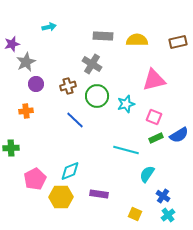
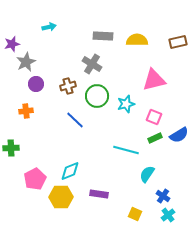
green rectangle: moved 1 px left
